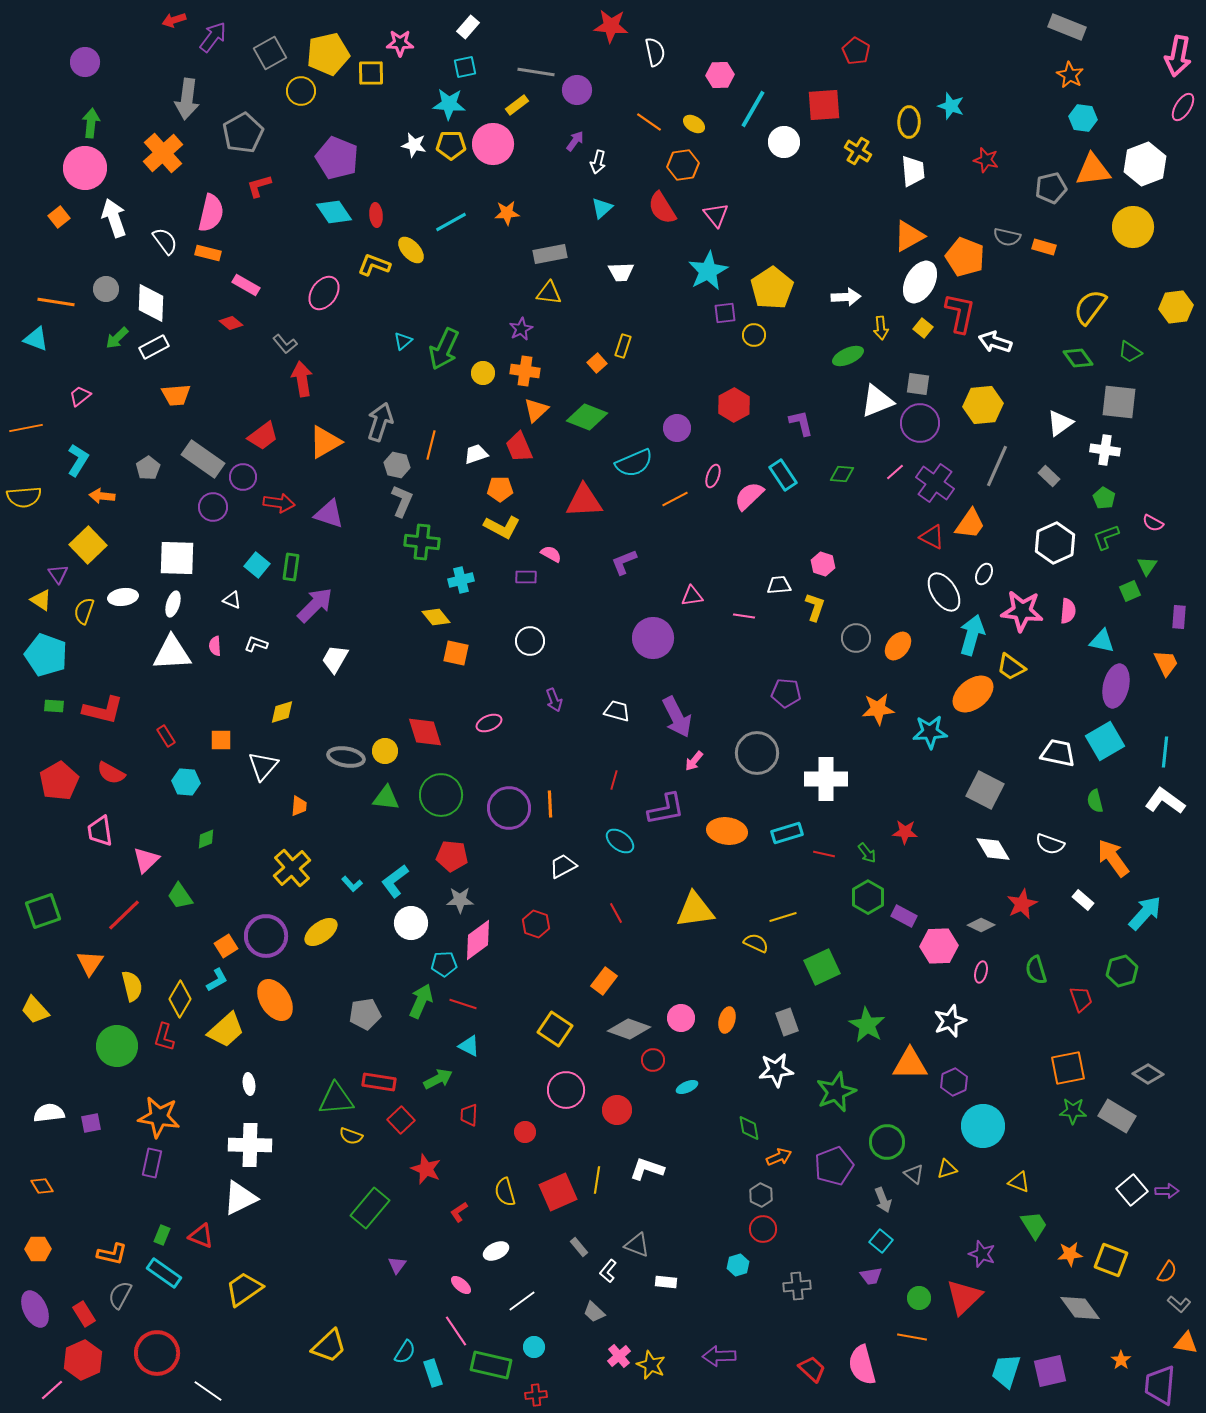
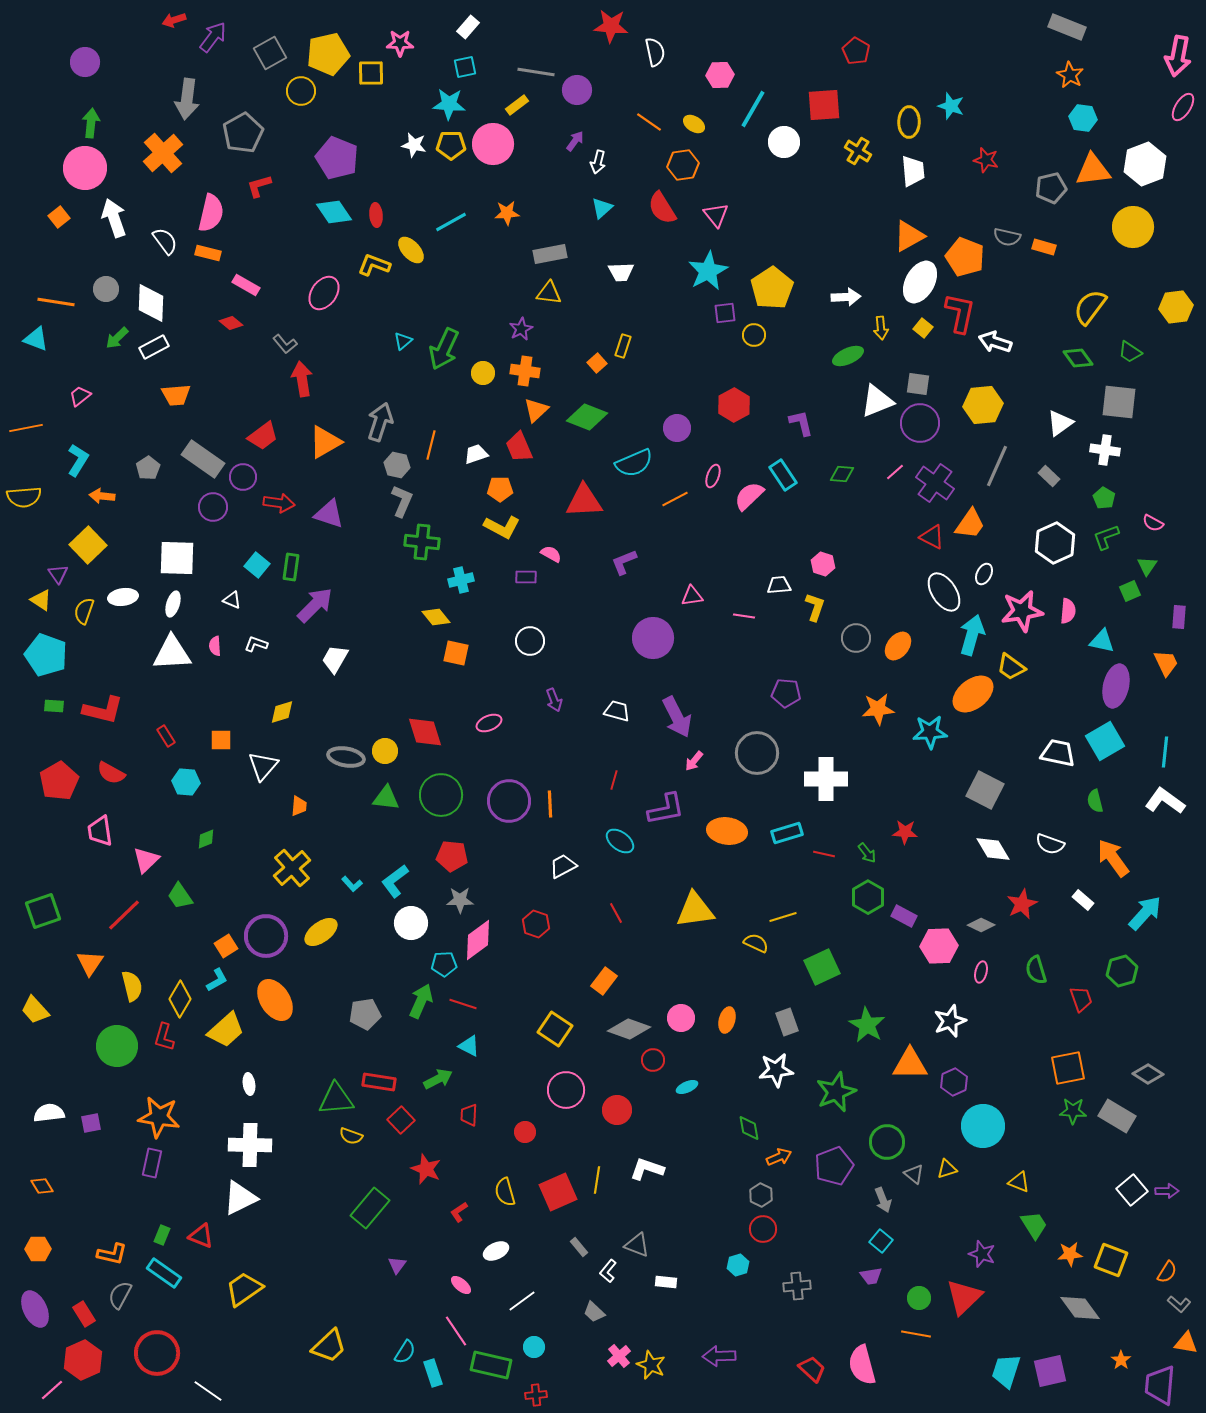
pink star at (1022, 611): rotated 15 degrees counterclockwise
purple circle at (509, 808): moved 7 px up
orange line at (912, 1337): moved 4 px right, 3 px up
